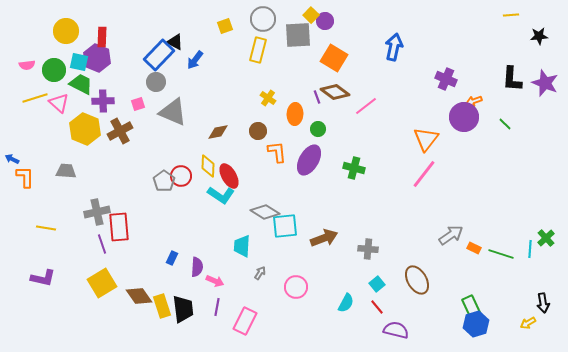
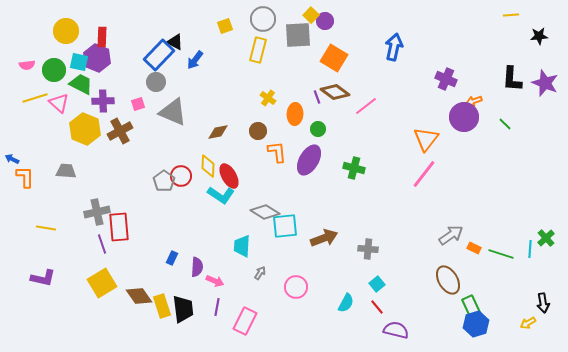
brown ellipse at (417, 280): moved 31 px right
